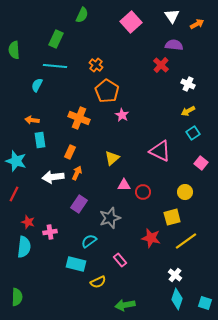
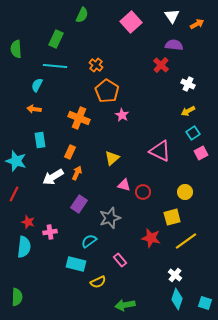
green semicircle at (14, 50): moved 2 px right, 1 px up
orange arrow at (32, 120): moved 2 px right, 11 px up
pink square at (201, 163): moved 10 px up; rotated 24 degrees clockwise
white arrow at (53, 177): rotated 25 degrees counterclockwise
pink triangle at (124, 185): rotated 16 degrees clockwise
